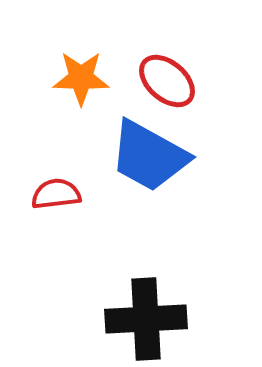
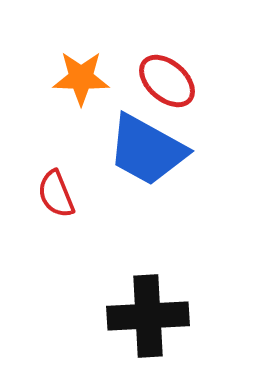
blue trapezoid: moved 2 px left, 6 px up
red semicircle: rotated 105 degrees counterclockwise
black cross: moved 2 px right, 3 px up
